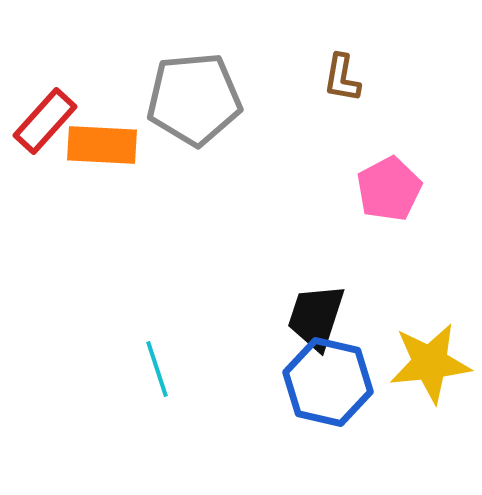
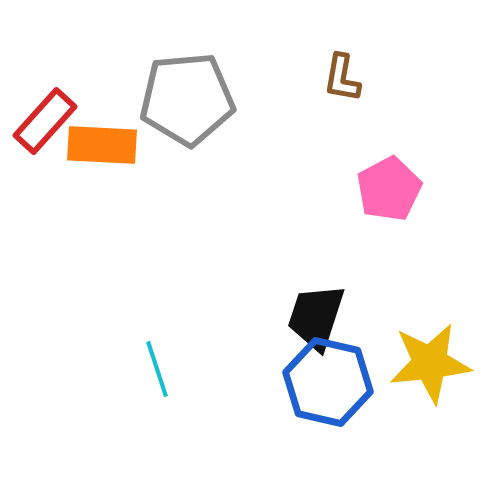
gray pentagon: moved 7 px left
